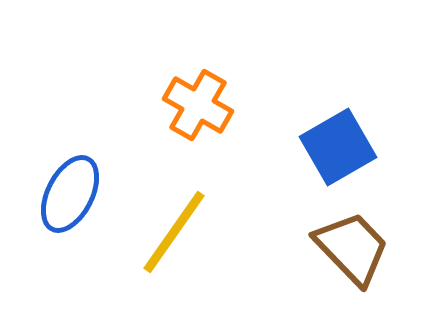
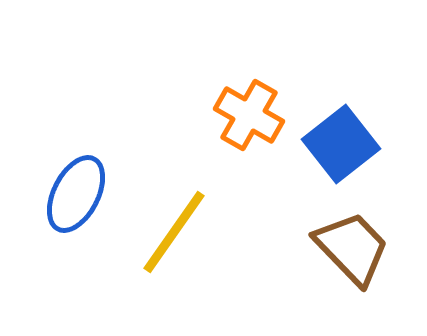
orange cross: moved 51 px right, 10 px down
blue square: moved 3 px right, 3 px up; rotated 8 degrees counterclockwise
blue ellipse: moved 6 px right
